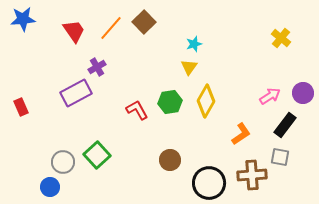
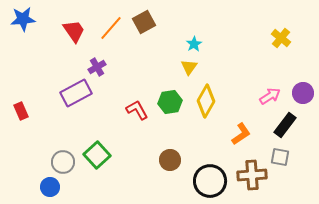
brown square: rotated 15 degrees clockwise
cyan star: rotated 14 degrees counterclockwise
red rectangle: moved 4 px down
black circle: moved 1 px right, 2 px up
